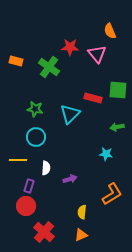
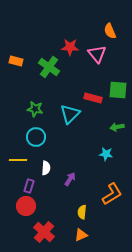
purple arrow: rotated 40 degrees counterclockwise
